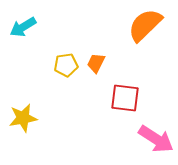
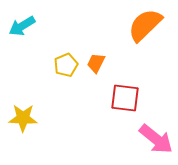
cyan arrow: moved 1 px left, 1 px up
yellow pentagon: rotated 15 degrees counterclockwise
yellow star: rotated 12 degrees clockwise
pink arrow: rotated 6 degrees clockwise
